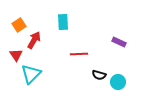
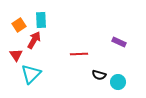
cyan rectangle: moved 22 px left, 2 px up
